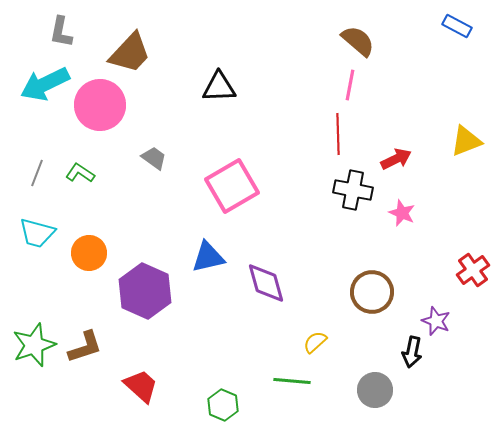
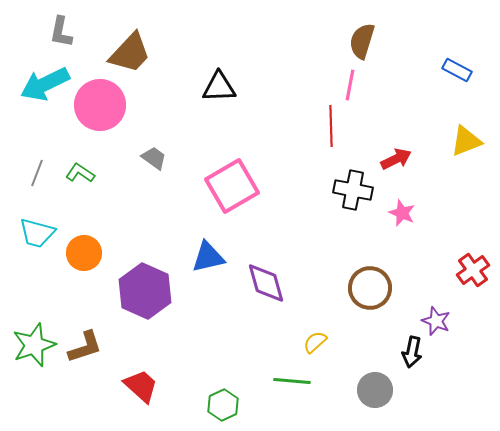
blue rectangle: moved 44 px down
brown semicircle: moved 4 px right; rotated 114 degrees counterclockwise
red line: moved 7 px left, 8 px up
orange circle: moved 5 px left
brown circle: moved 2 px left, 4 px up
green hexagon: rotated 12 degrees clockwise
